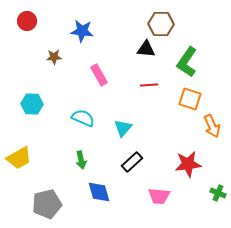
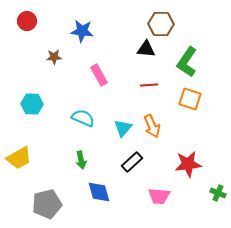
orange arrow: moved 60 px left
